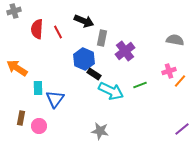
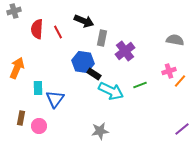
blue hexagon: moved 1 px left, 3 px down; rotated 15 degrees counterclockwise
orange arrow: rotated 80 degrees clockwise
gray star: rotated 18 degrees counterclockwise
